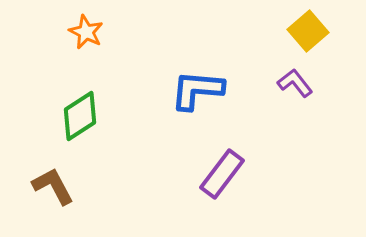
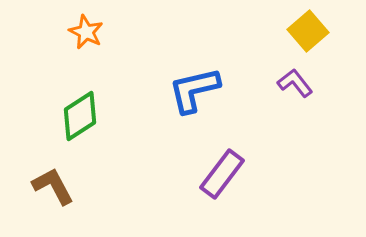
blue L-shape: moved 3 px left; rotated 18 degrees counterclockwise
